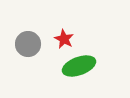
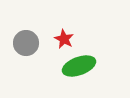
gray circle: moved 2 px left, 1 px up
